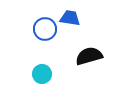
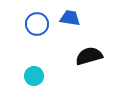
blue circle: moved 8 px left, 5 px up
cyan circle: moved 8 px left, 2 px down
